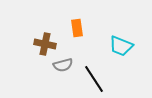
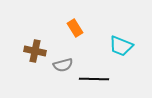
orange rectangle: moved 2 px left; rotated 24 degrees counterclockwise
brown cross: moved 10 px left, 7 px down
black line: rotated 56 degrees counterclockwise
